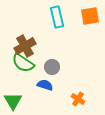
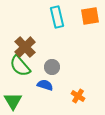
brown cross: moved 1 px down; rotated 15 degrees counterclockwise
green semicircle: moved 3 px left, 3 px down; rotated 15 degrees clockwise
orange cross: moved 3 px up
